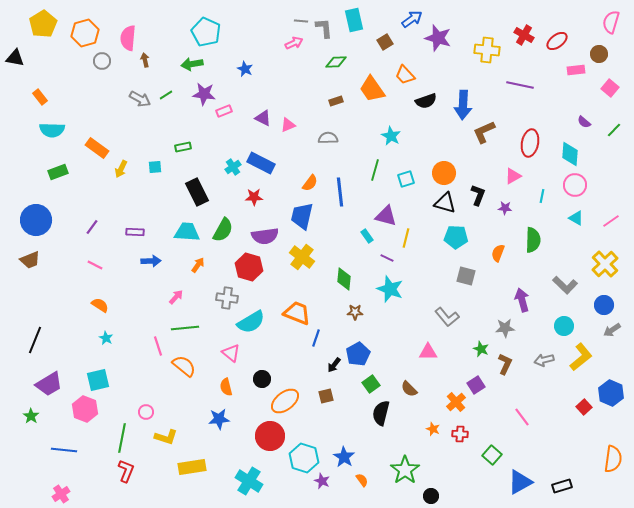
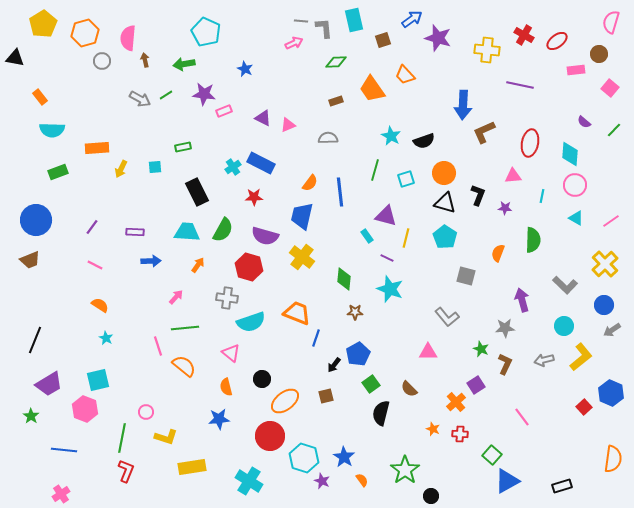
brown square at (385, 42): moved 2 px left, 2 px up; rotated 14 degrees clockwise
green arrow at (192, 64): moved 8 px left
black semicircle at (426, 101): moved 2 px left, 40 px down
orange rectangle at (97, 148): rotated 40 degrees counterclockwise
pink triangle at (513, 176): rotated 24 degrees clockwise
purple semicircle at (265, 236): rotated 24 degrees clockwise
cyan pentagon at (456, 237): moved 11 px left; rotated 30 degrees clockwise
cyan semicircle at (251, 322): rotated 12 degrees clockwise
blue triangle at (520, 482): moved 13 px left, 1 px up
